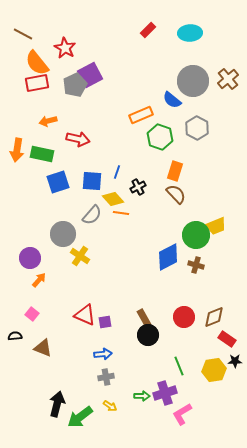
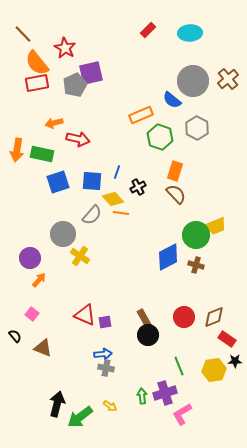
brown line at (23, 34): rotated 18 degrees clockwise
purple square at (90, 75): moved 1 px right, 2 px up; rotated 15 degrees clockwise
orange arrow at (48, 121): moved 6 px right, 2 px down
black semicircle at (15, 336): rotated 56 degrees clockwise
gray cross at (106, 377): moved 9 px up; rotated 21 degrees clockwise
green arrow at (142, 396): rotated 98 degrees counterclockwise
